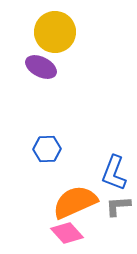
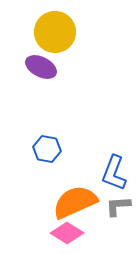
blue hexagon: rotated 12 degrees clockwise
pink diamond: rotated 16 degrees counterclockwise
